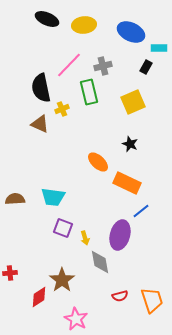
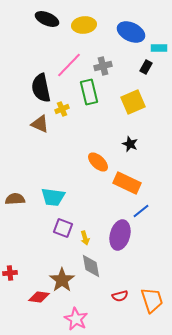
gray diamond: moved 9 px left, 4 px down
red diamond: rotated 40 degrees clockwise
